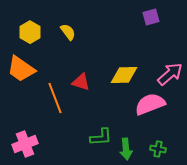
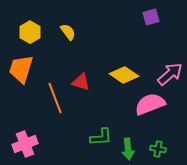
orange trapezoid: rotated 72 degrees clockwise
yellow diamond: rotated 36 degrees clockwise
green arrow: moved 2 px right
